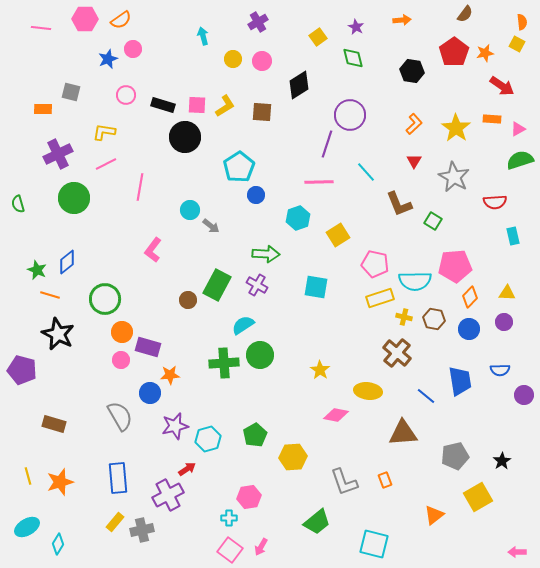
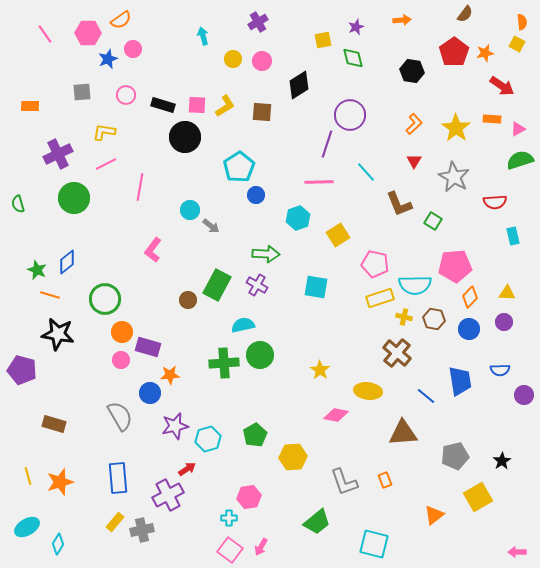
pink hexagon at (85, 19): moved 3 px right, 14 px down
purple star at (356, 27): rotated 21 degrees clockwise
pink line at (41, 28): moved 4 px right, 6 px down; rotated 48 degrees clockwise
yellow square at (318, 37): moved 5 px right, 3 px down; rotated 24 degrees clockwise
gray square at (71, 92): moved 11 px right; rotated 18 degrees counterclockwise
orange rectangle at (43, 109): moved 13 px left, 3 px up
cyan semicircle at (415, 281): moved 4 px down
cyan semicircle at (243, 325): rotated 20 degrees clockwise
black star at (58, 334): rotated 16 degrees counterclockwise
